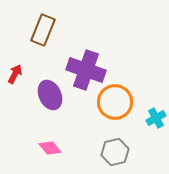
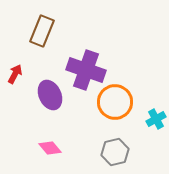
brown rectangle: moved 1 px left, 1 px down
cyan cross: moved 1 px down
